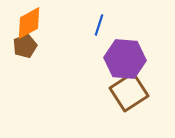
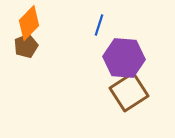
orange diamond: rotated 16 degrees counterclockwise
brown pentagon: moved 1 px right
purple hexagon: moved 1 px left, 1 px up
